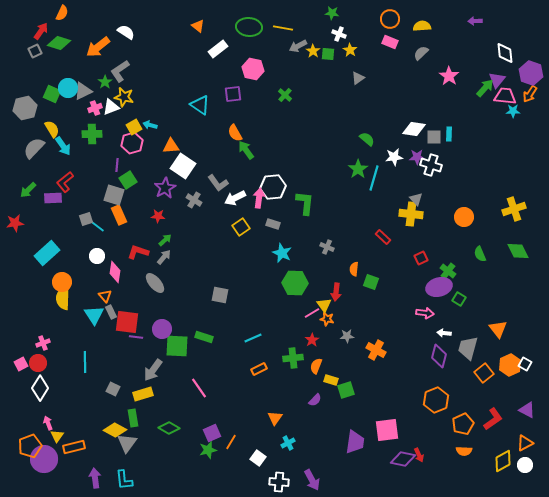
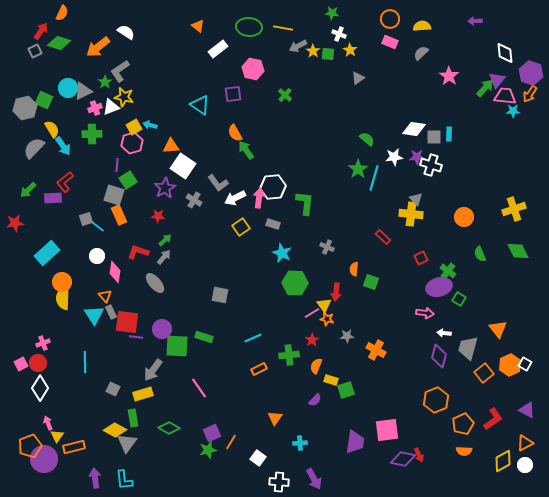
green square at (52, 94): moved 8 px left, 6 px down
green cross at (293, 358): moved 4 px left, 3 px up
cyan cross at (288, 443): moved 12 px right; rotated 24 degrees clockwise
purple arrow at (312, 480): moved 2 px right, 1 px up
